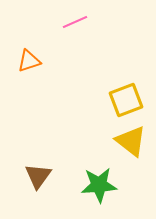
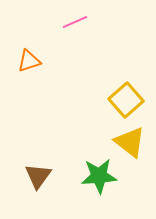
yellow square: rotated 20 degrees counterclockwise
yellow triangle: moved 1 px left, 1 px down
green star: moved 9 px up
